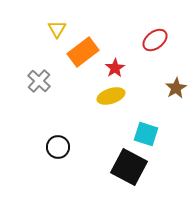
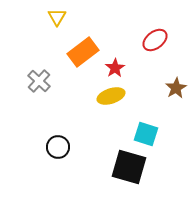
yellow triangle: moved 12 px up
black square: rotated 12 degrees counterclockwise
